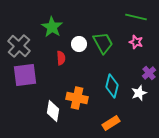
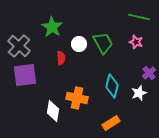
green line: moved 3 px right
